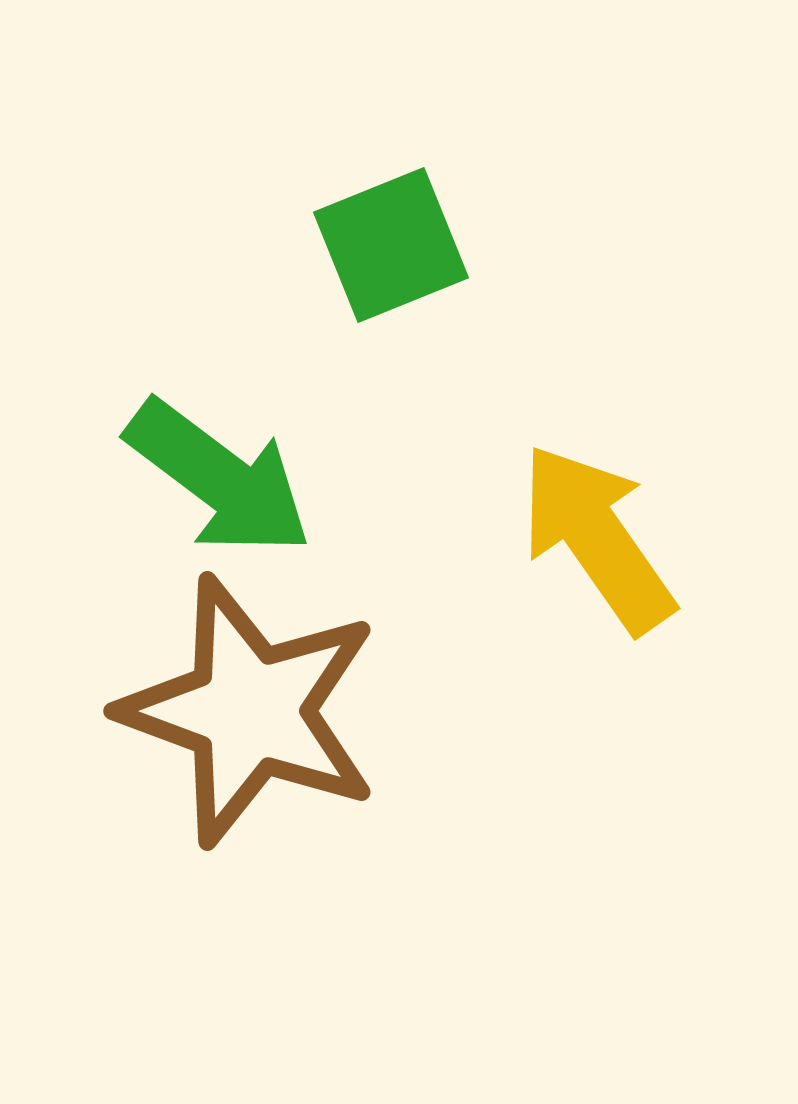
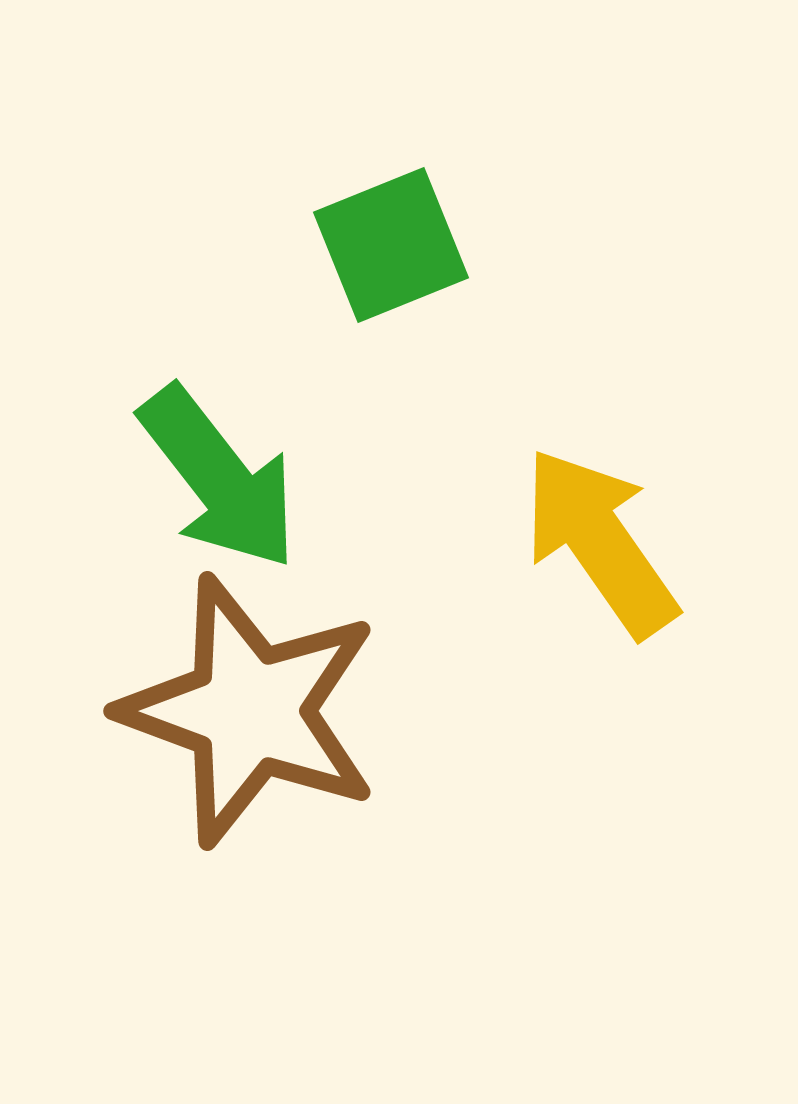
green arrow: rotated 15 degrees clockwise
yellow arrow: moved 3 px right, 4 px down
